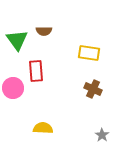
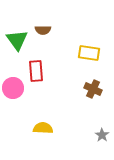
brown semicircle: moved 1 px left, 1 px up
